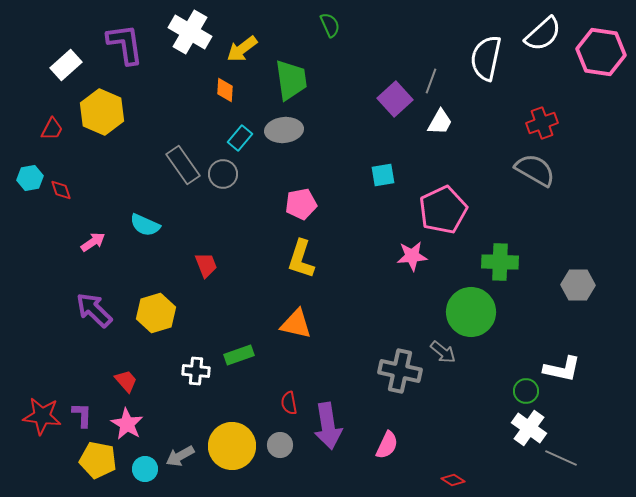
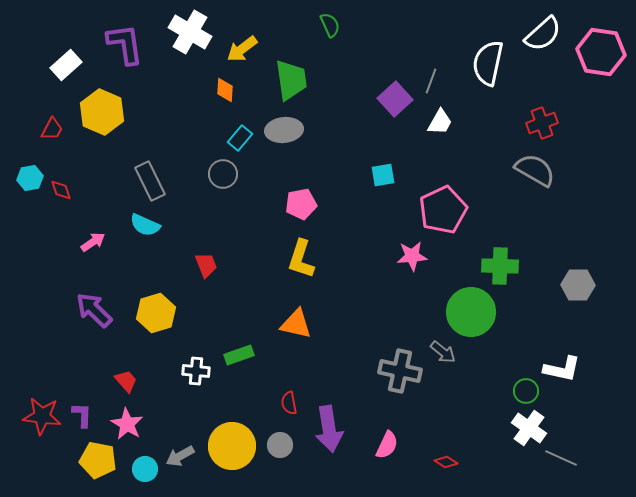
white semicircle at (486, 58): moved 2 px right, 5 px down
gray rectangle at (183, 165): moved 33 px left, 16 px down; rotated 9 degrees clockwise
green cross at (500, 262): moved 4 px down
purple arrow at (328, 426): moved 1 px right, 3 px down
red diamond at (453, 480): moved 7 px left, 18 px up
